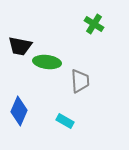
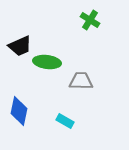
green cross: moved 4 px left, 4 px up
black trapezoid: rotated 35 degrees counterclockwise
gray trapezoid: moved 1 px right; rotated 85 degrees counterclockwise
blue diamond: rotated 12 degrees counterclockwise
